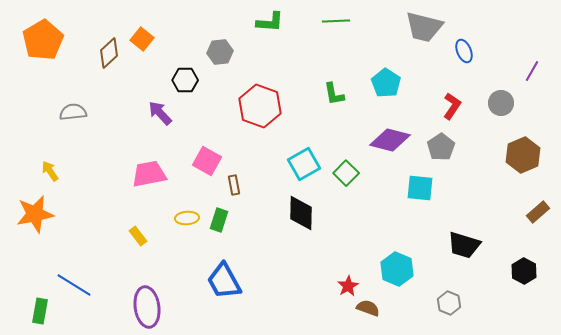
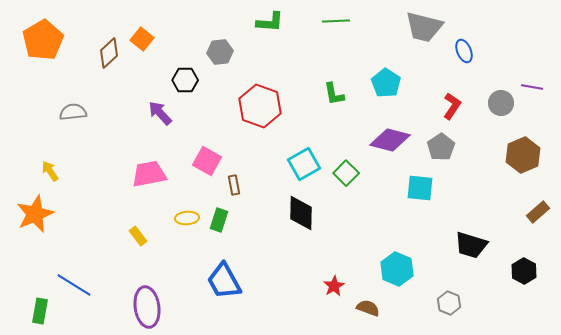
purple line at (532, 71): moved 16 px down; rotated 70 degrees clockwise
orange star at (35, 214): rotated 12 degrees counterclockwise
black trapezoid at (464, 245): moved 7 px right
red star at (348, 286): moved 14 px left
